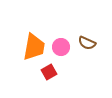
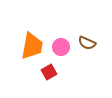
orange trapezoid: moved 2 px left, 1 px up
